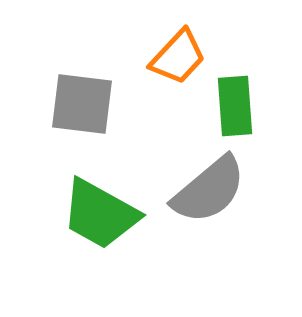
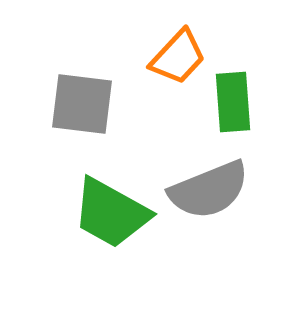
green rectangle: moved 2 px left, 4 px up
gray semicircle: rotated 18 degrees clockwise
green trapezoid: moved 11 px right, 1 px up
